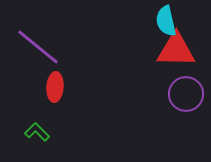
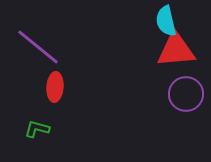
red triangle: rotated 6 degrees counterclockwise
green L-shape: moved 3 px up; rotated 30 degrees counterclockwise
